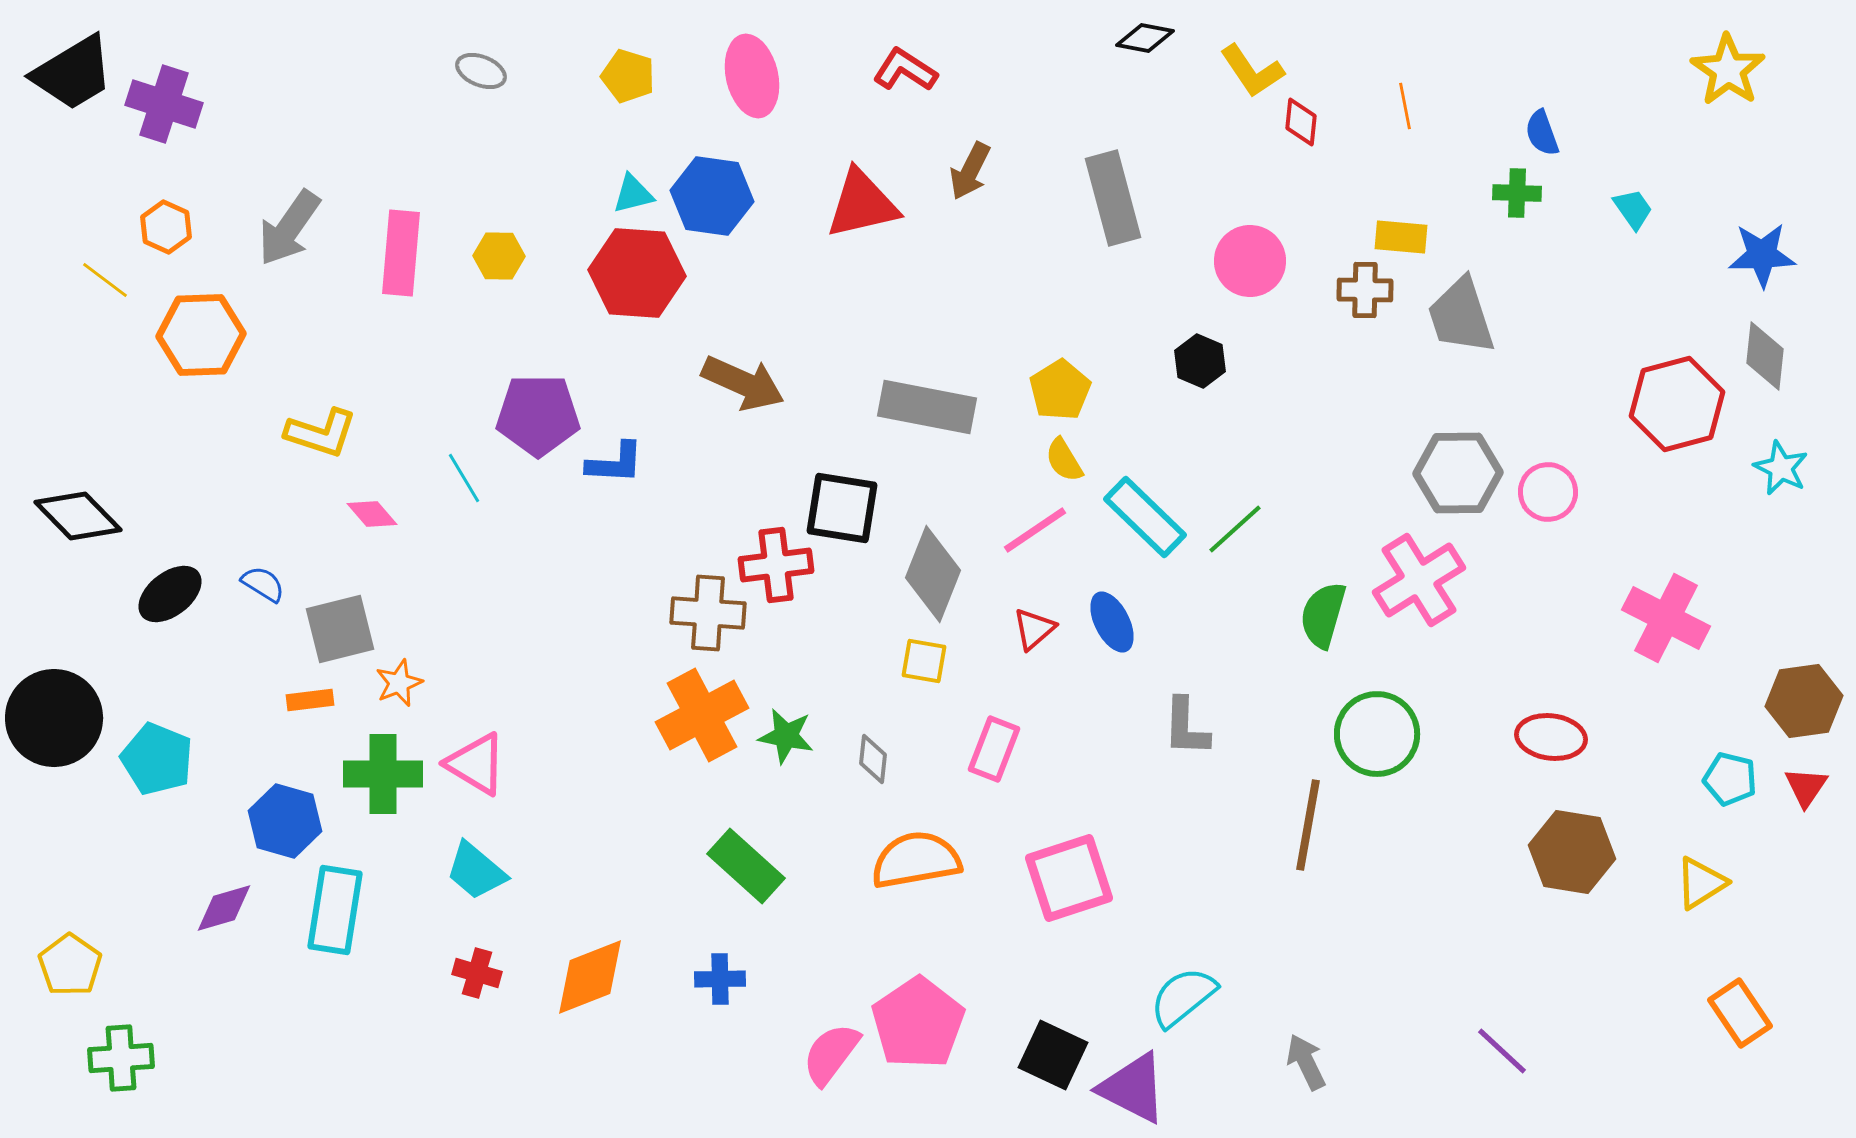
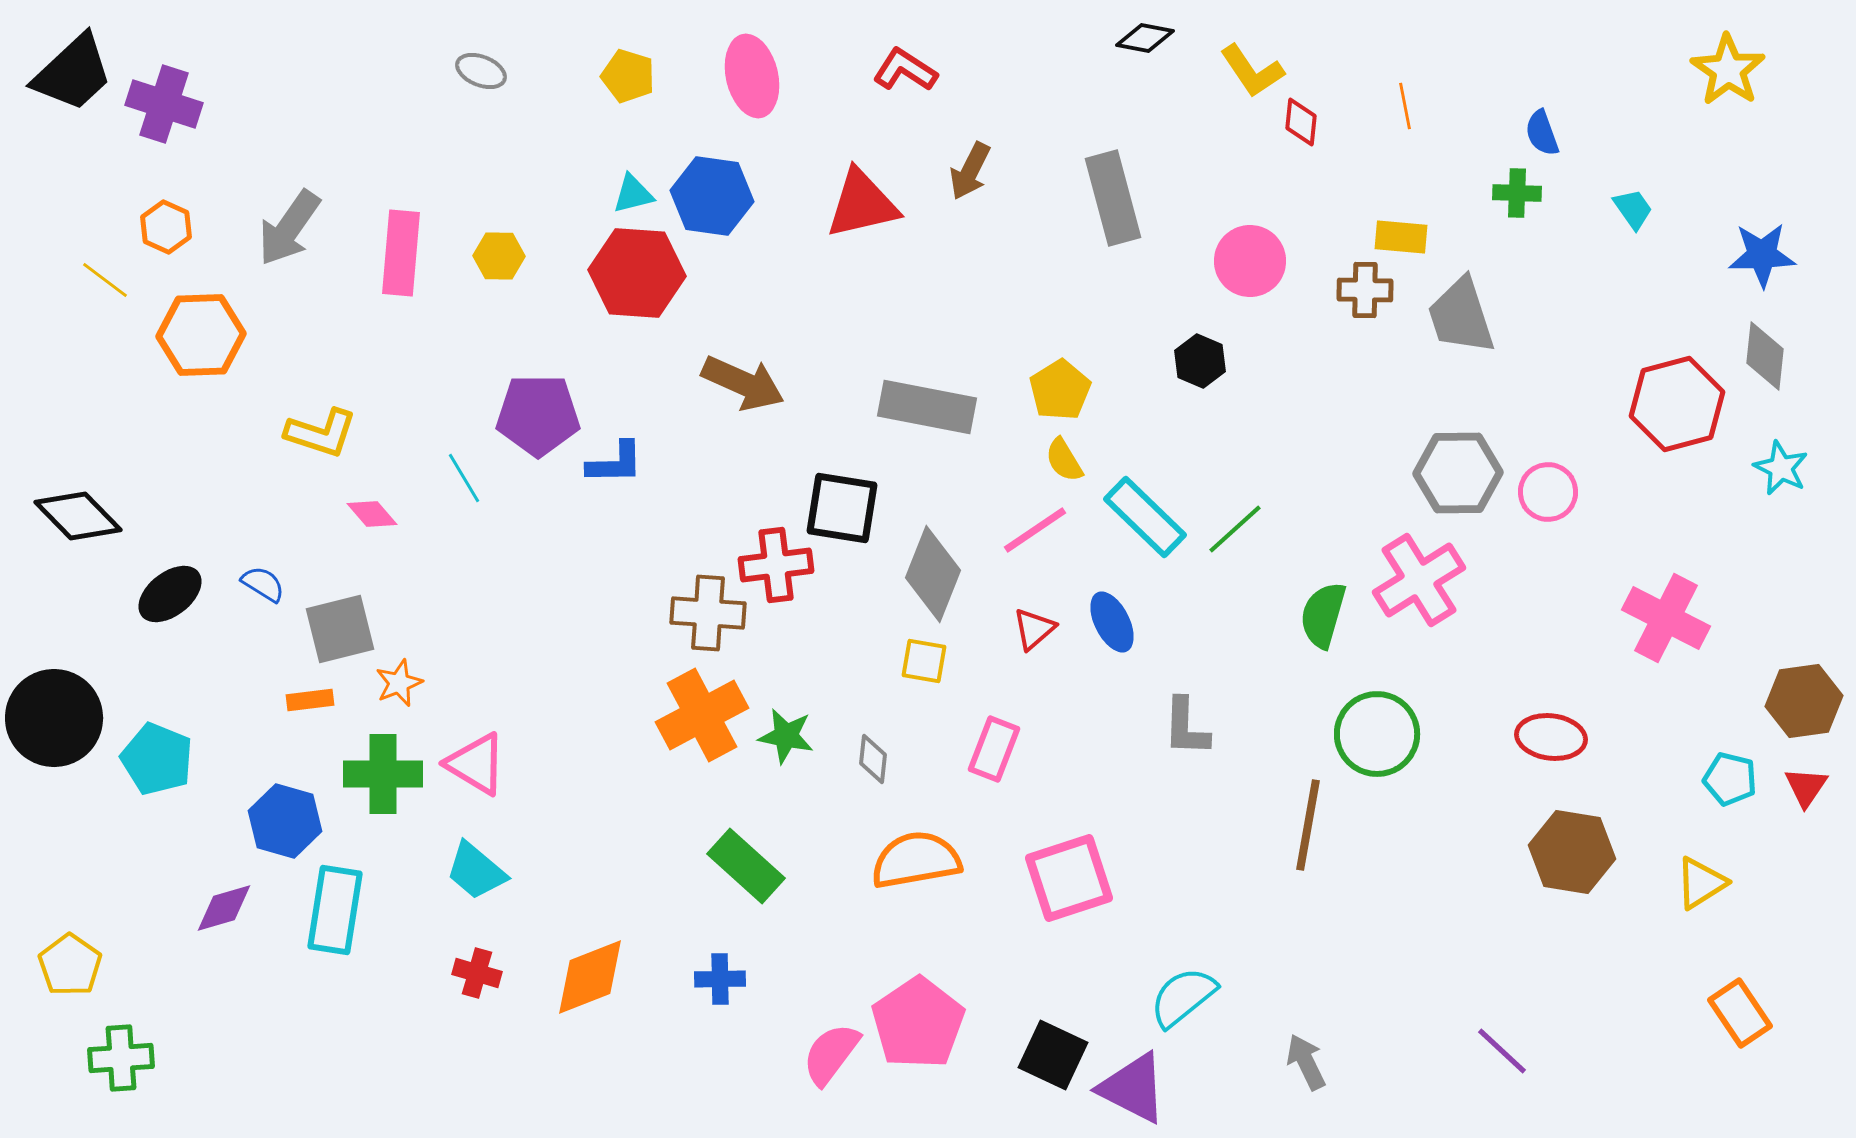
black trapezoid at (73, 73): rotated 12 degrees counterclockwise
blue L-shape at (615, 463): rotated 4 degrees counterclockwise
